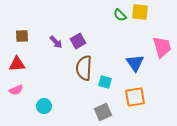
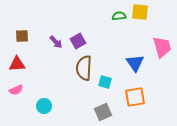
green semicircle: moved 1 px left, 1 px down; rotated 128 degrees clockwise
